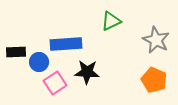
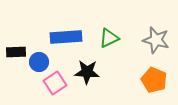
green triangle: moved 2 px left, 17 px down
gray star: rotated 12 degrees counterclockwise
blue rectangle: moved 7 px up
